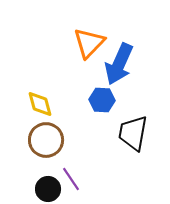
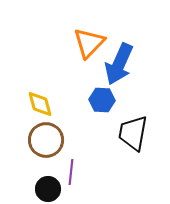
purple line: moved 7 px up; rotated 40 degrees clockwise
